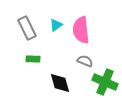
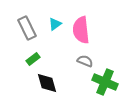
cyan triangle: moved 1 px left, 1 px up
green rectangle: rotated 40 degrees counterclockwise
black diamond: moved 13 px left
